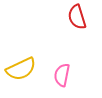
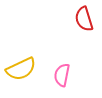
red semicircle: moved 7 px right, 2 px down
